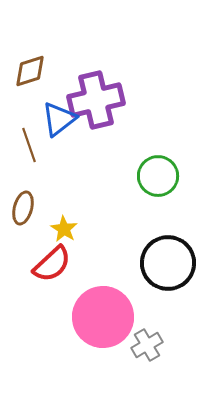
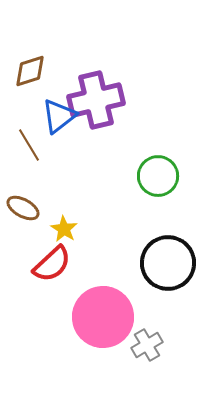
blue triangle: moved 3 px up
brown line: rotated 12 degrees counterclockwise
brown ellipse: rotated 76 degrees counterclockwise
